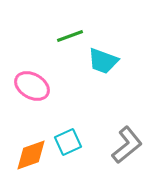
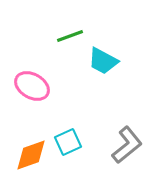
cyan trapezoid: rotated 8 degrees clockwise
